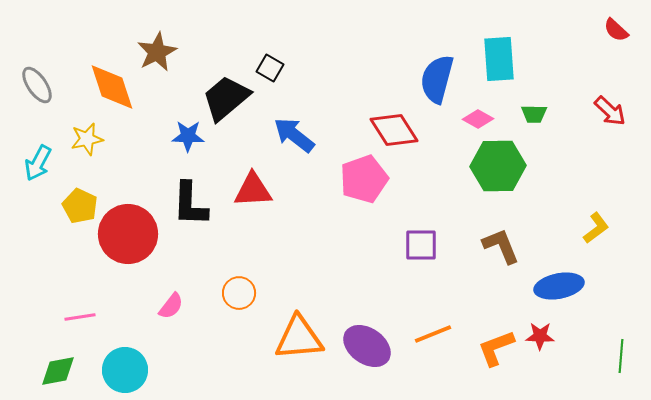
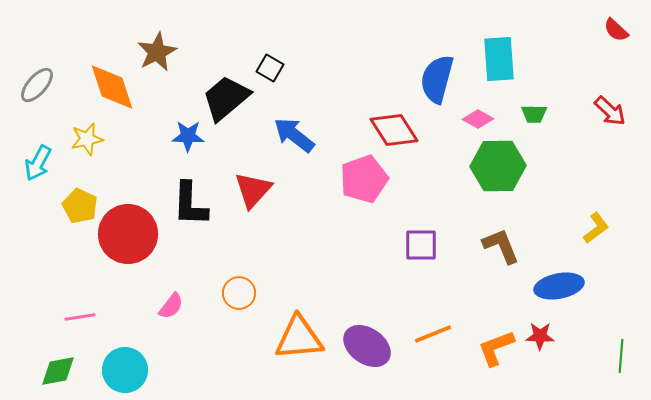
gray ellipse: rotated 75 degrees clockwise
red triangle: rotated 45 degrees counterclockwise
